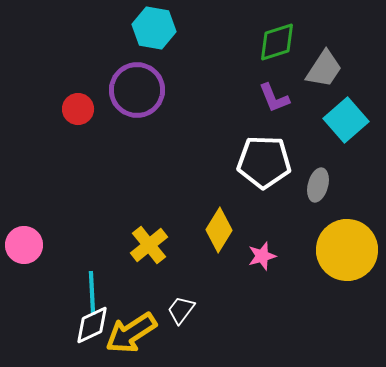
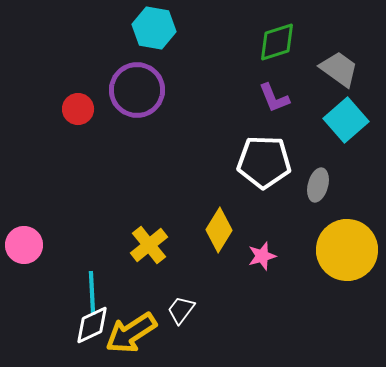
gray trapezoid: moved 15 px right; rotated 87 degrees counterclockwise
